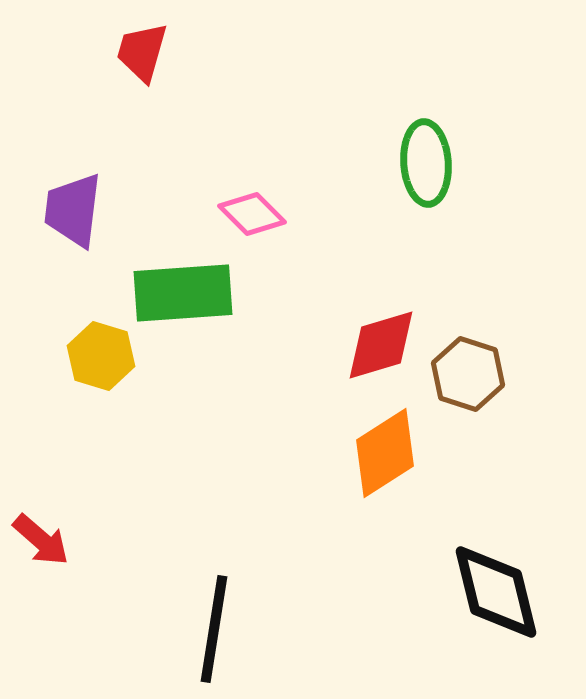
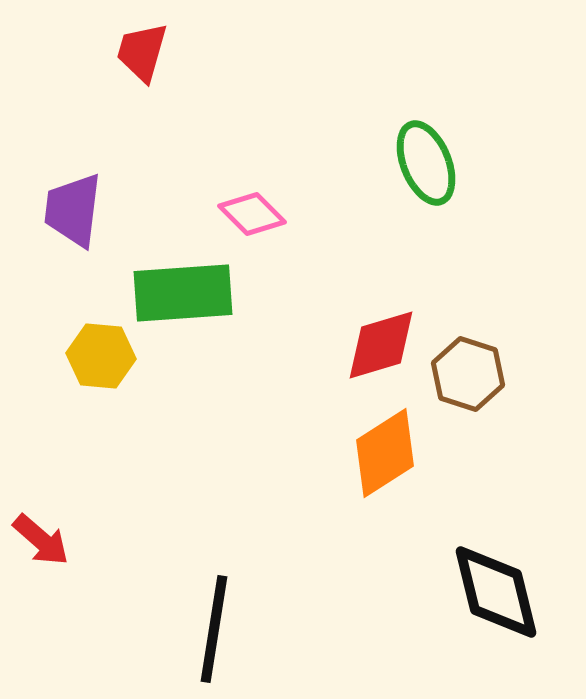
green ellipse: rotated 18 degrees counterclockwise
yellow hexagon: rotated 12 degrees counterclockwise
